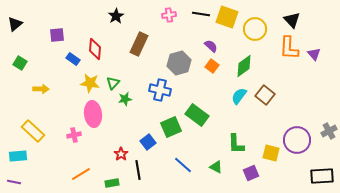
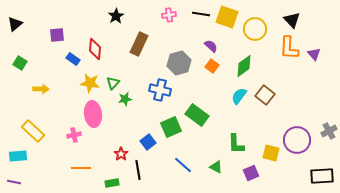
orange line at (81, 174): moved 6 px up; rotated 30 degrees clockwise
